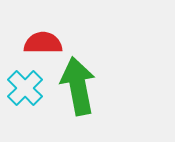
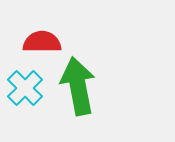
red semicircle: moved 1 px left, 1 px up
